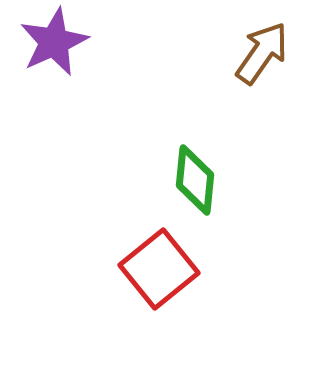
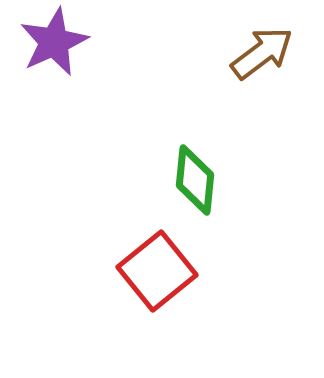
brown arrow: rotated 18 degrees clockwise
red square: moved 2 px left, 2 px down
